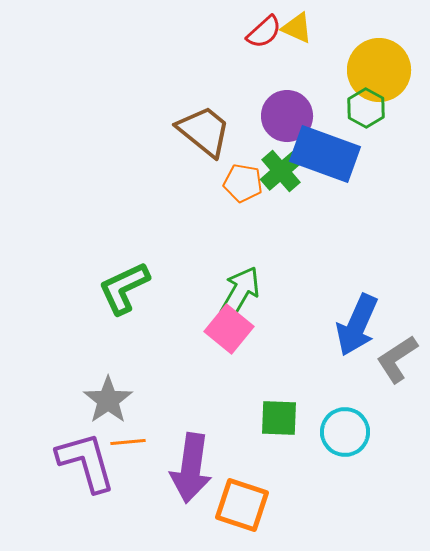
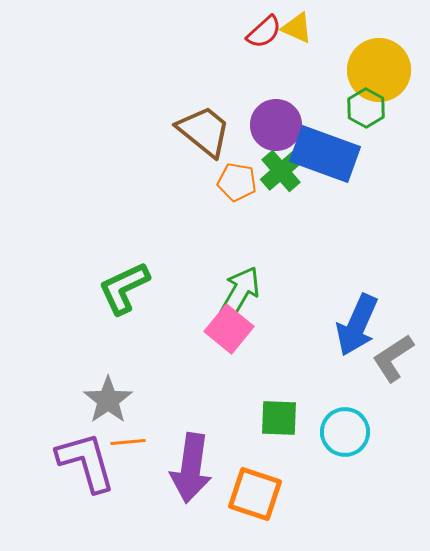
purple circle: moved 11 px left, 9 px down
orange pentagon: moved 6 px left, 1 px up
gray L-shape: moved 4 px left, 1 px up
orange square: moved 13 px right, 11 px up
